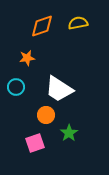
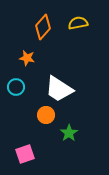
orange diamond: moved 1 px right, 1 px down; rotated 30 degrees counterclockwise
orange star: rotated 21 degrees clockwise
pink square: moved 10 px left, 11 px down
